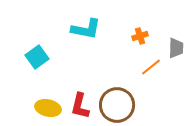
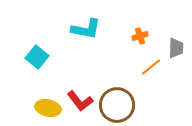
cyan square: rotated 15 degrees counterclockwise
red L-shape: moved 5 px up; rotated 52 degrees counterclockwise
